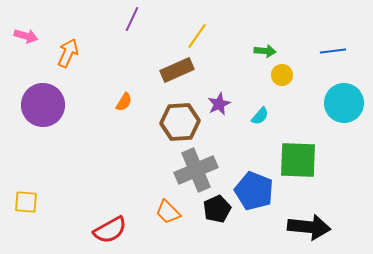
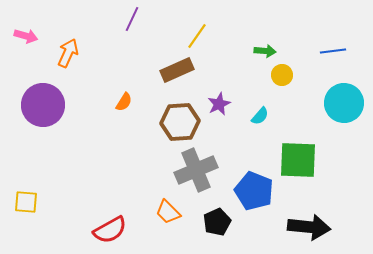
black pentagon: moved 13 px down
